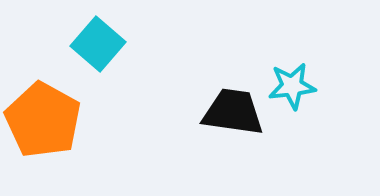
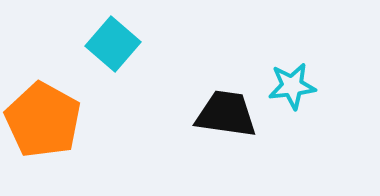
cyan square: moved 15 px right
black trapezoid: moved 7 px left, 2 px down
